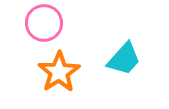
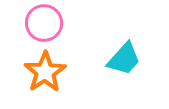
orange star: moved 14 px left
